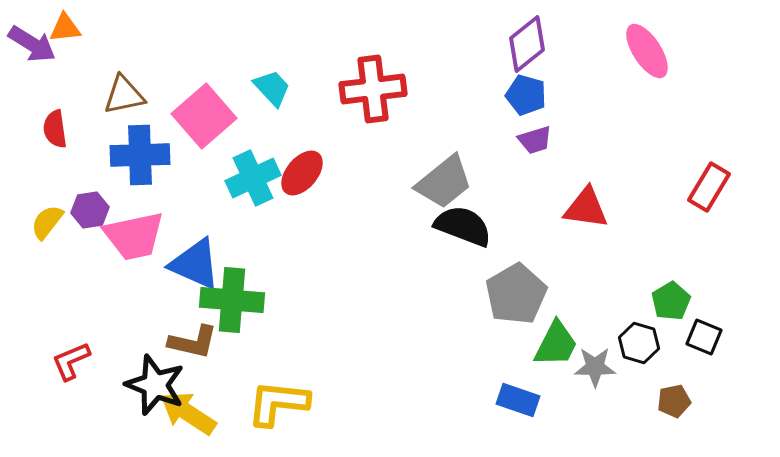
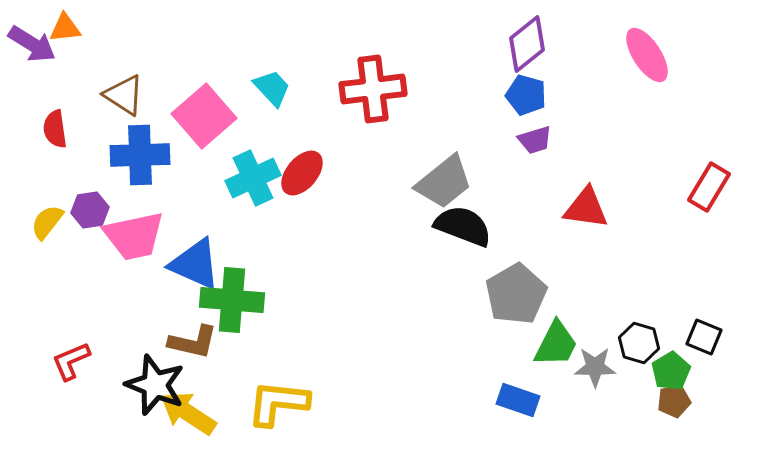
pink ellipse: moved 4 px down
brown triangle: rotated 45 degrees clockwise
green pentagon: moved 70 px down
